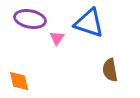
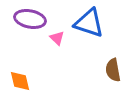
pink triangle: rotated 21 degrees counterclockwise
brown semicircle: moved 3 px right
orange diamond: moved 1 px right
